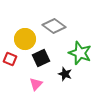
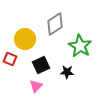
gray diamond: moved 1 px right, 2 px up; rotated 70 degrees counterclockwise
green star: moved 7 px up; rotated 10 degrees clockwise
black square: moved 7 px down
black star: moved 2 px right, 2 px up; rotated 16 degrees counterclockwise
pink triangle: moved 2 px down
